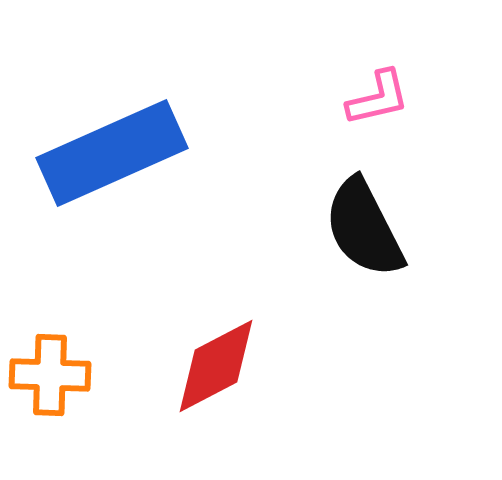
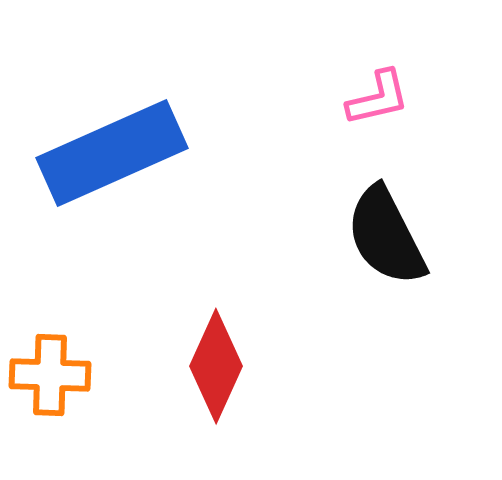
black semicircle: moved 22 px right, 8 px down
red diamond: rotated 38 degrees counterclockwise
